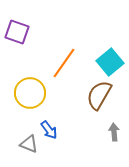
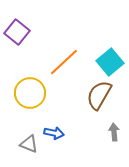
purple square: rotated 20 degrees clockwise
orange line: moved 1 px up; rotated 12 degrees clockwise
blue arrow: moved 5 px right, 3 px down; rotated 42 degrees counterclockwise
